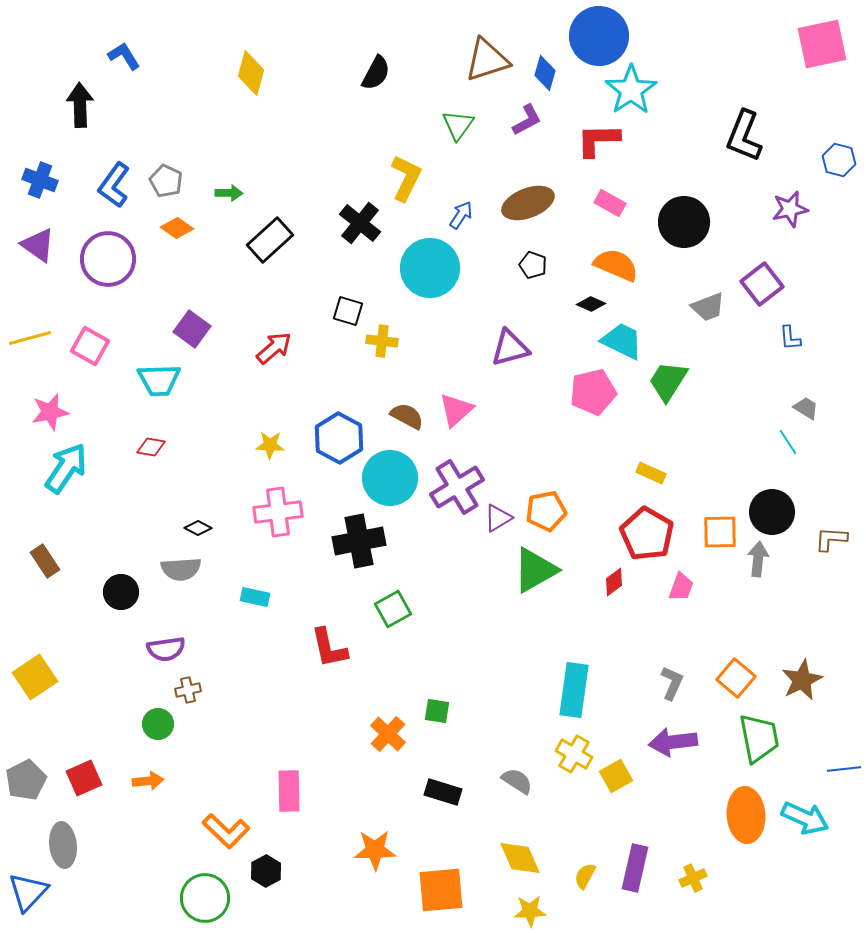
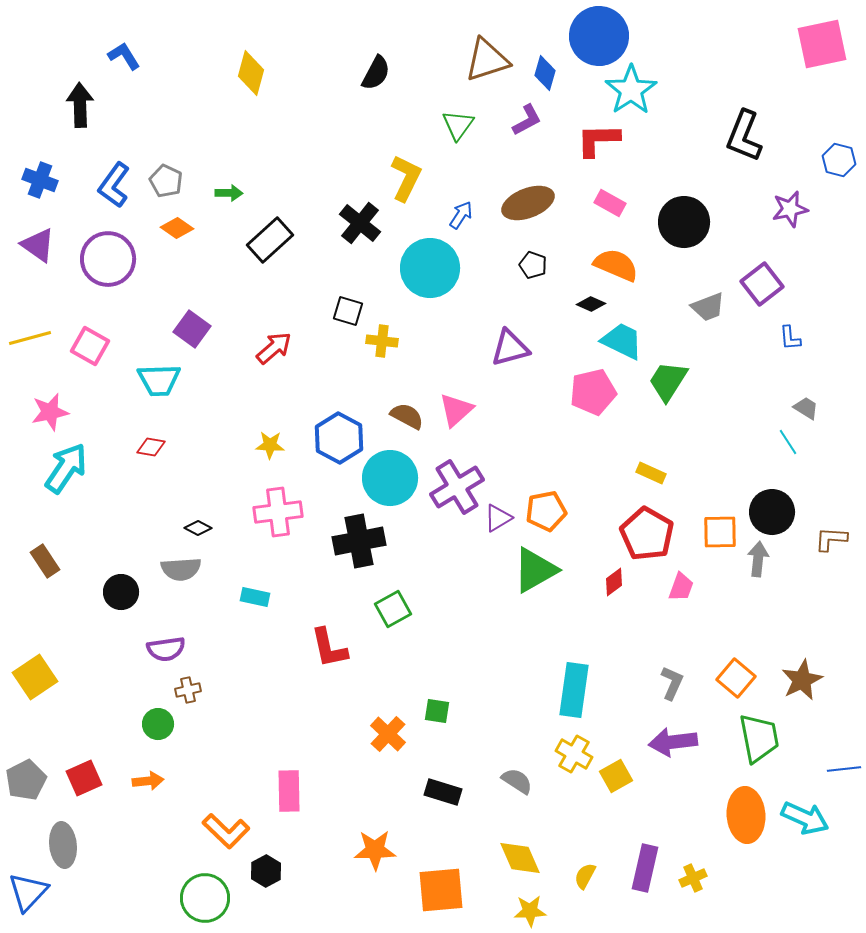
purple rectangle at (635, 868): moved 10 px right
